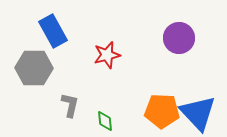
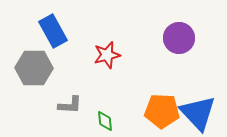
gray L-shape: rotated 80 degrees clockwise
